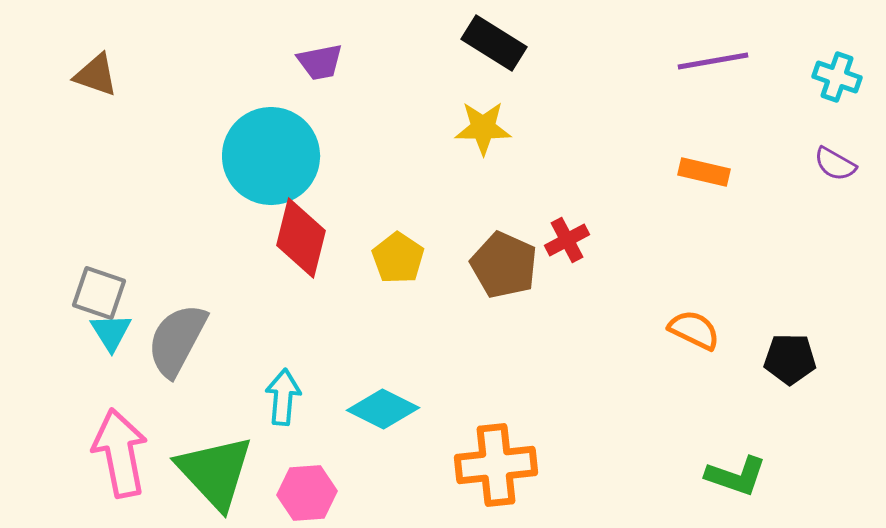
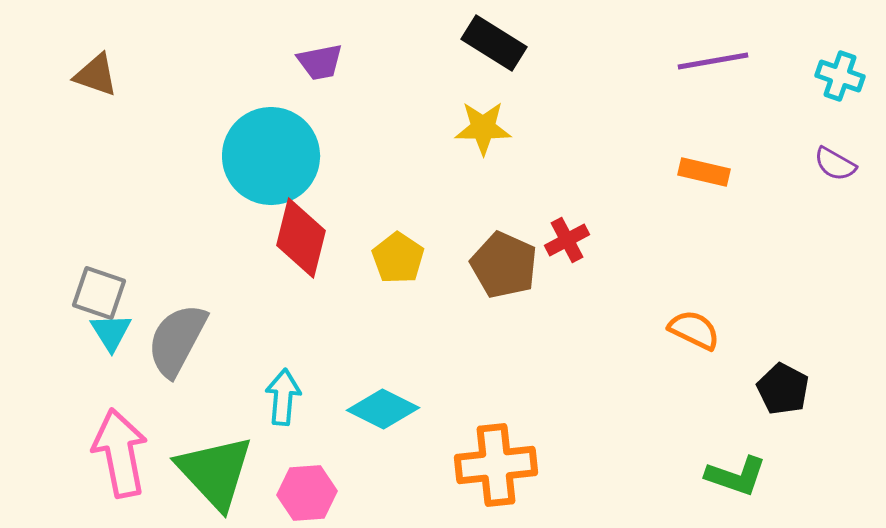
cyan cross: moved 3 px right, 1 px up
black pentagon: moved 7 px left, 30 px down; rotated 27 degrees clockwise
